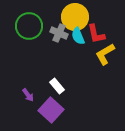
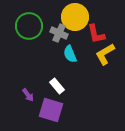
cyan semicircle: moved 8 px left, 18 px down
purple square: rotated 25 degrees counterclockwise
